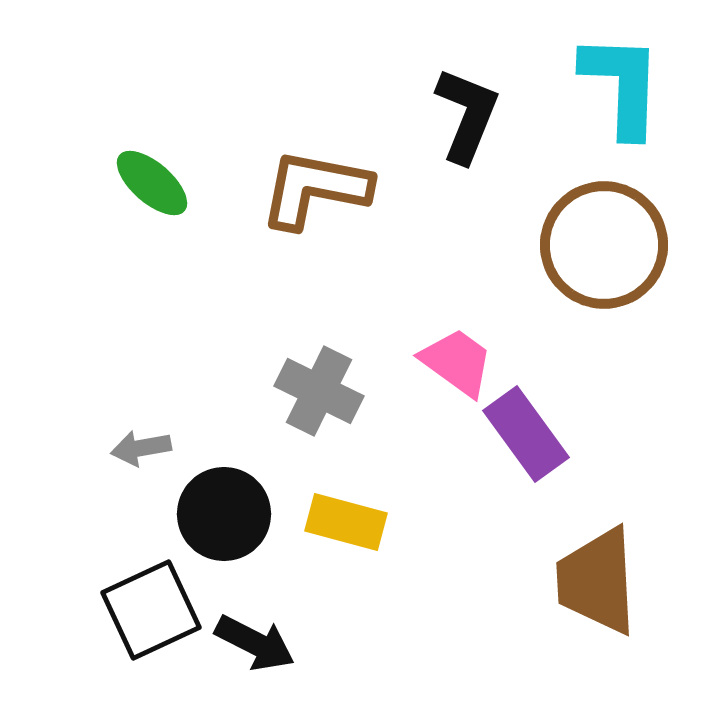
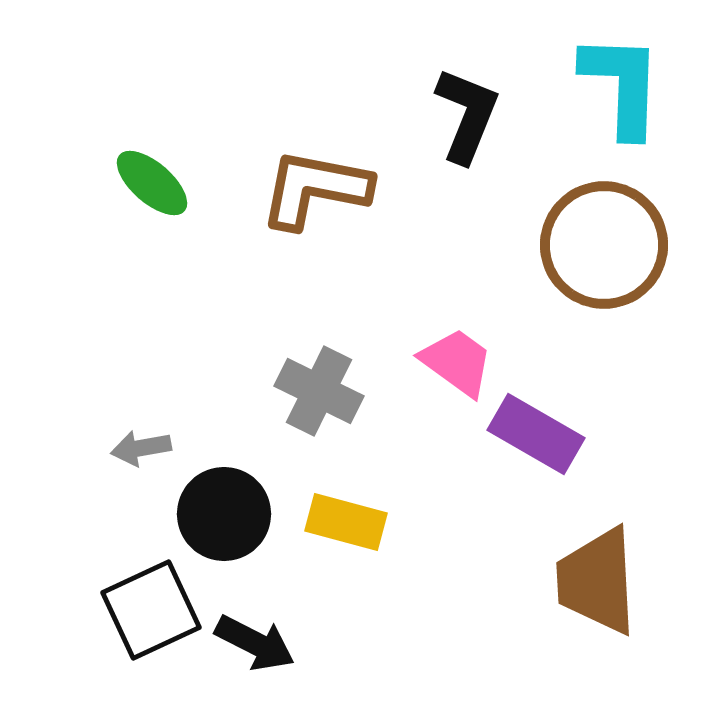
purple rectangle: moved 10 px right; rotated 24 degrees counterclockwise
